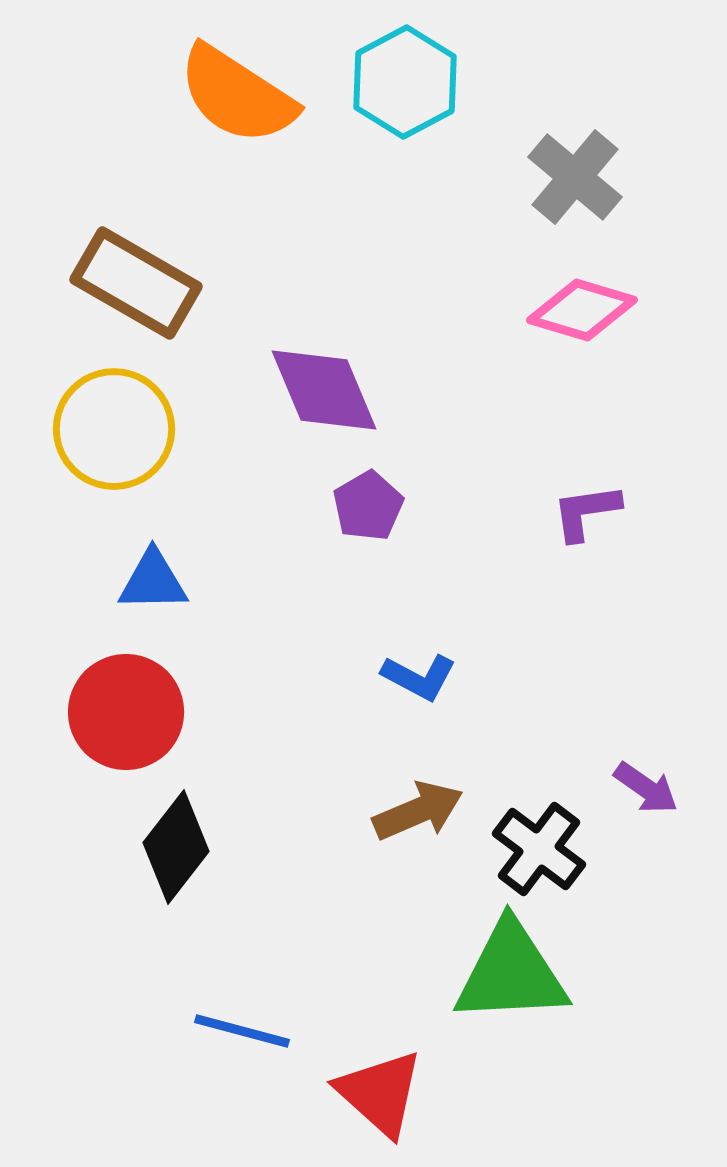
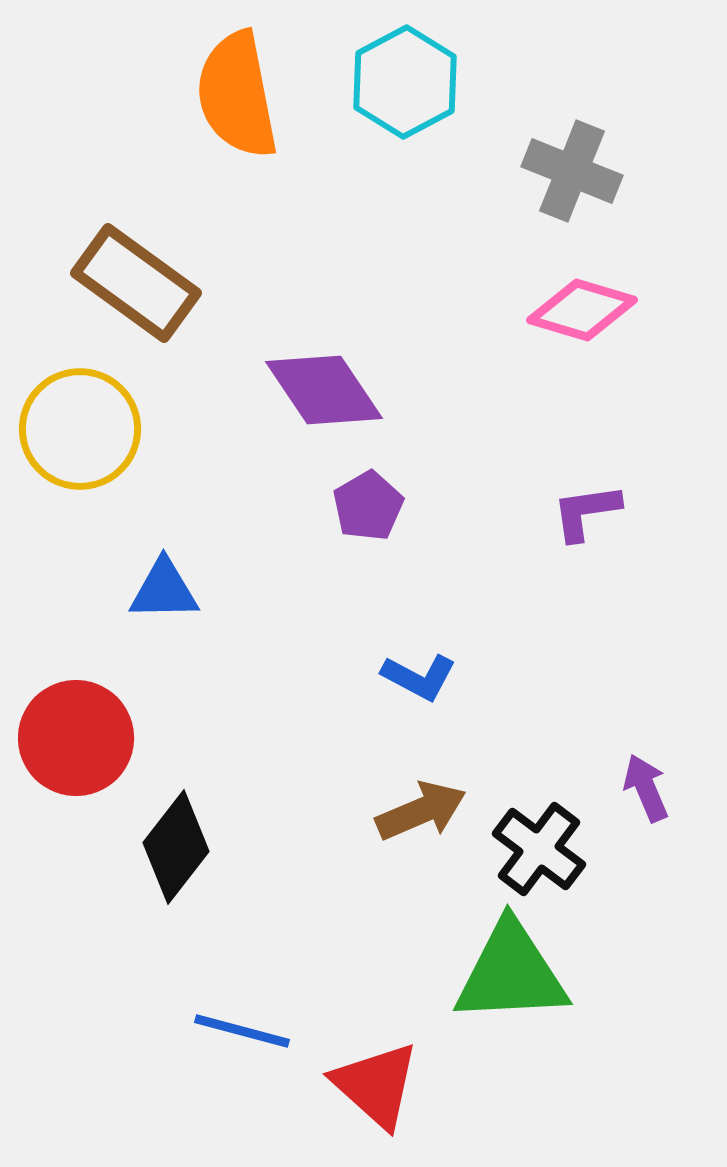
orange semicircle: rotated 46 degrees clockwise
gray cross: moved 3 px left, 6 px up; rotated 18 degrees counterclockwise
brown rectangle: rotated 6 degrees clockwise
purple diamond: rotated 11 degrees counterclockwise
yellow circle: moved 34 px left
blue triangle: moved 11 px right, 9 px down
red circle: moved 50 px left, 26 px down
purple arrow: rotated 148 degrees counterclockwise
brown arrow: moved 3 px right
red triangle: moved 4 px left, 8 px up
